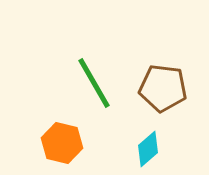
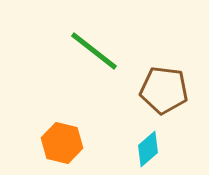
green line: moved 32 px up; rotated 22 degrees counterclockwise
brown pentagon: moved 1 px right, 2 px down
